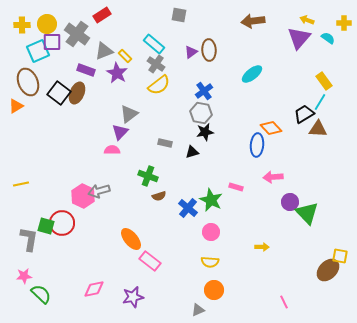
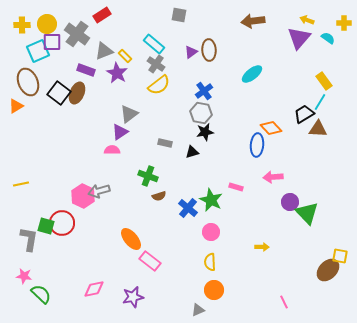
purple triangle at (120, 132): rotated 12 degrees clockwise
yellow semicircle at (210, 262): rotated 84 degrees clockwise
pink star at (24, 276): rotated 14 degrees clockwise
